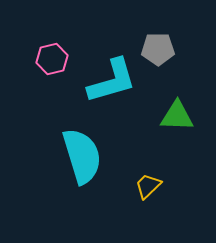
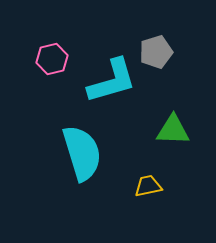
gray pentagon: moved 2 px left, 3 px down; rotated 16 degrees counterclockwise
green triangle: moved 4 px left, 14 px down
cyan semicircle: moved 3 px up
yellow trapezoid: rotated 32 degrees clockwise
